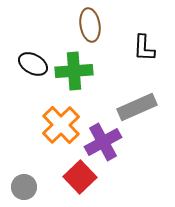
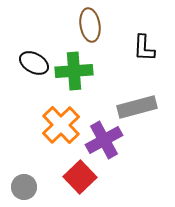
black ellipse: moved 1 px right, 1 px up
gray rectangle: rotated 9 degrees clockwise
purple cross: moved 1 px right, 2 px up
